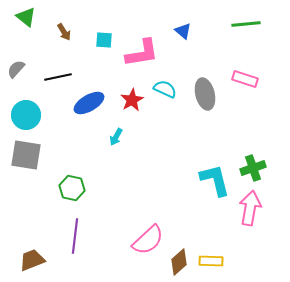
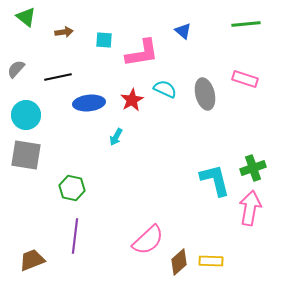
brown arrow: rotated 66 degrees counterclockwise
blue ellipse: rotated 24 degrees clockwise
